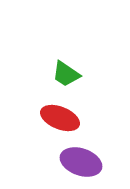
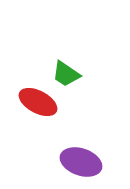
red ellipse: moved 22 px left, 16 px up; rotated 6 degrees clockwise
